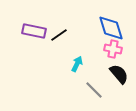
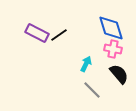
purple rectangle: moved 3 px right, 2 px down; rotated 15 degrees clockwise
cyan arrow: moved 9 px right
gray line: moved 2 px left
